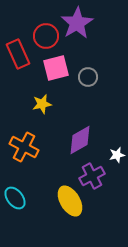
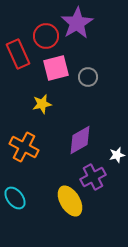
purple cross: moved 1 px right, 1 px down
